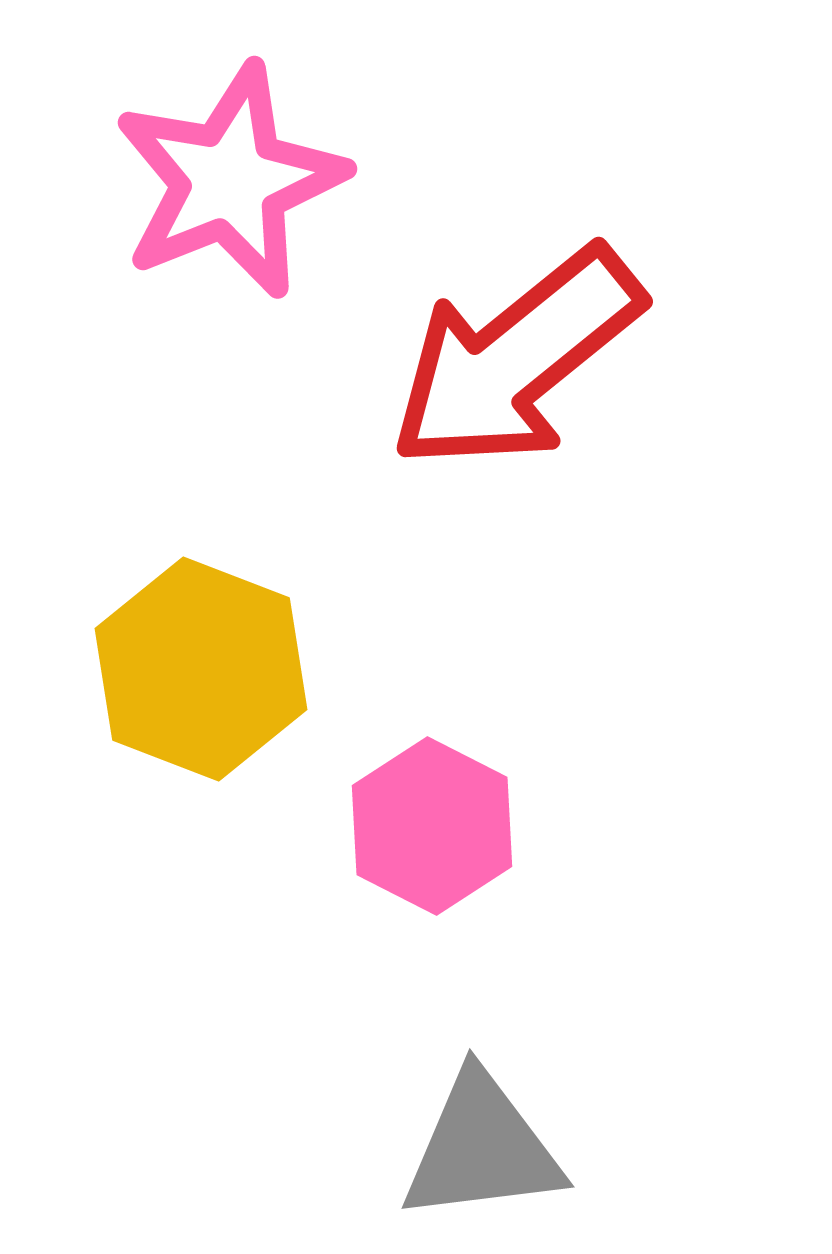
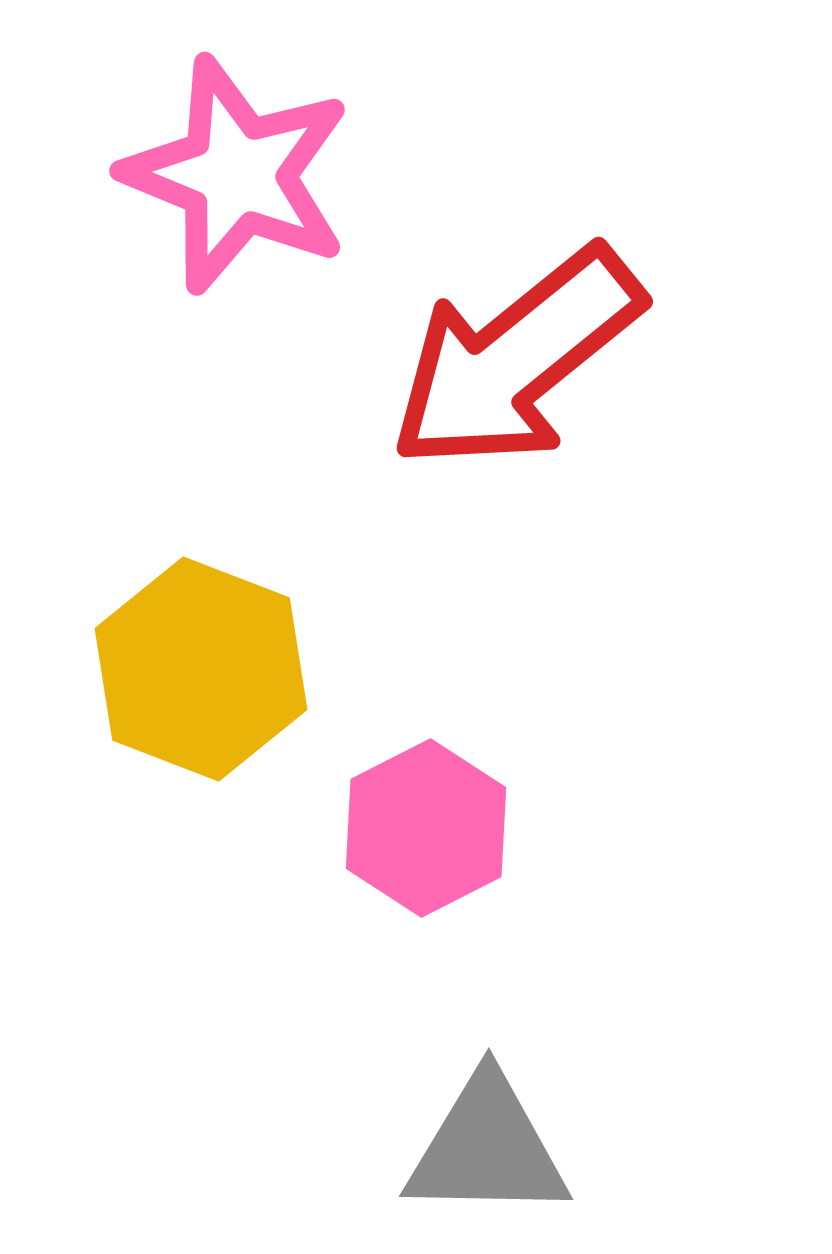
pink star: moved 7 px right, 6 px up; rotated 28 degrees counterclockwise
pink hexagon: moved 6 px left, 2 px down; rotated 6 degrees clockwise
gray triangle: moved 5 px right; rotated 8 degrees clockwise
